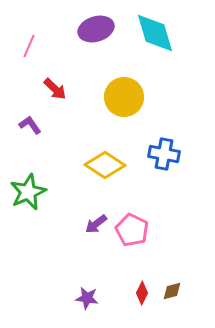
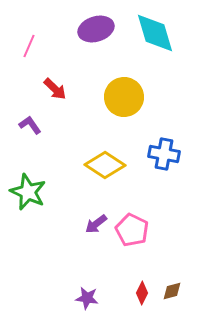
green star: rotated 24 degrees counterclockwise
